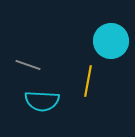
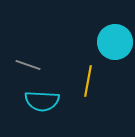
cyan circle: moved 4 px right, 1 px down
